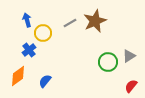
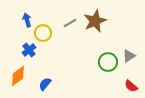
blue semicircle: moved 3 px down
red semicircle: rotated 88 degrees counterclockwise
